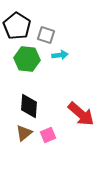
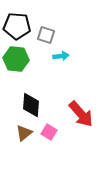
black pentagon: rotated 28 degrees counterclockwise
cyan arrow: moved 1 px right, 1 px down
green hexagon: moved 11 px left
black diamond: moved 2 px right, 1 px up
red arrow: rotated 8 degrees clockwise
pink square: moved 1 px right, 3 px up; rotated 35 degrees counterclockwise
